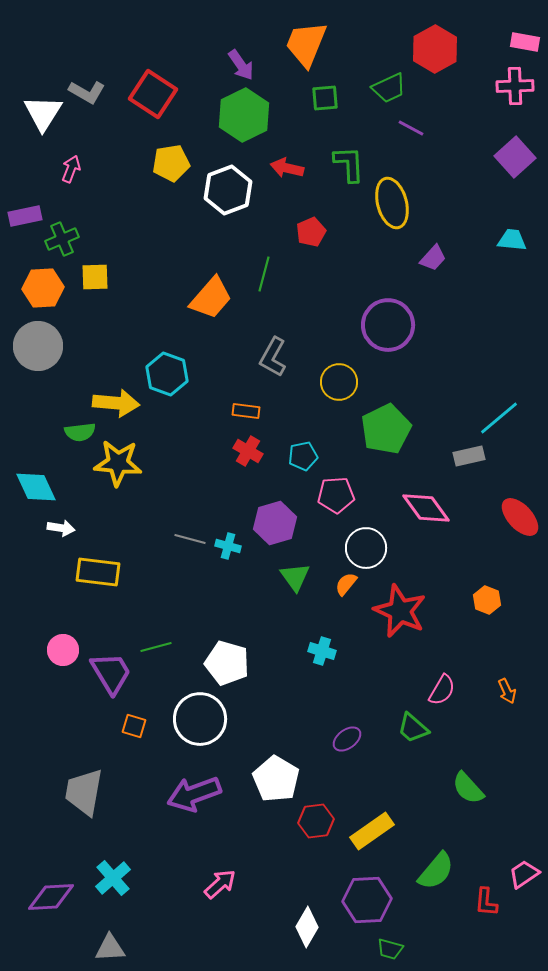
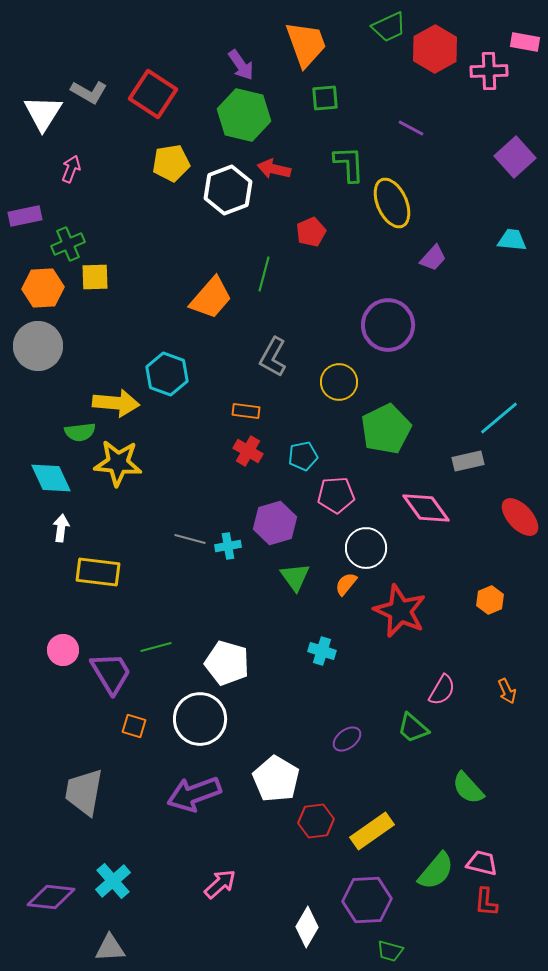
orange trapezoid at (306, 44): rotated 138 degrees clockwise
pink cross at (515, 86): moved 26 px left, 15 px up
green trapezoid at (389, 88): moved 61 px up
gray L-shape at (87, 92): moved 2 px right
green hexagon at (244, 115): rotated 21 degrees counterclockwise
red arrow at (287, 168): moved 13 px left, 1 px down
yellow ellipse at (392, 203): rotated 9 degrees counterclockwise
green cross at (62, 239): moved 6 px right, 5 px down
gray rectangle at (469, 456): moved 1 px left, 5 px down
cyan diamond at (36, 487): moved 15 px right, 9 px up
white arrow at (61, 528): rotated 92 degrees counterclockwise
cyan cross at (228, 546): rotated 25 degrees counterclockwise
orange hexagon at (487, 600): moved 3 px right; rotated 16 degrees clockwise
pink trapezoid at (524, 874): moved 42 px left, 11 px up; rotated 48 degrees clockwise
cyan cross at (113, 878): moved 3 px down
purple diamond at (51, 897): rotated 9 degrees clockwise
green trapezoid at (390, 949): moved 2 px down
